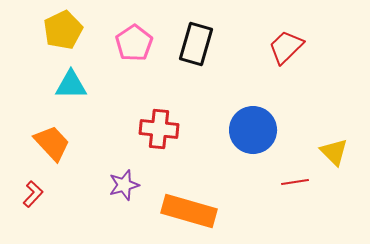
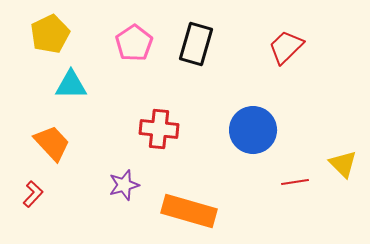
yellow pentagon: moved 13 px left, 4 px down
yellow triangle: moved 9 px right, 12 px down
